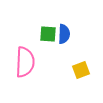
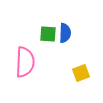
blue semicircle: moved 1 px right, 1 px up
yellow square: moved 3 px down
